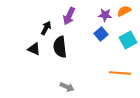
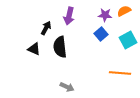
purple arrow: rotated 12 degrees counterclockwise
